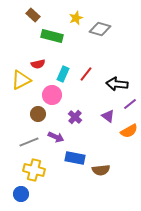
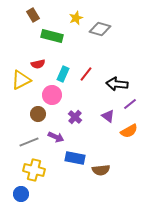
brown rectangle: rotated 16 degrees clockwise
